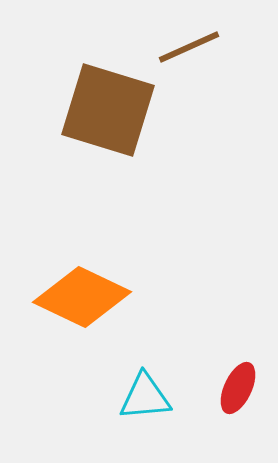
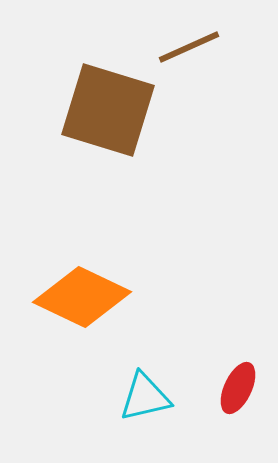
cyan triangle: rotated 8 degrees counterclockwise
